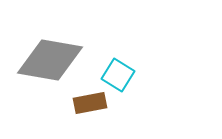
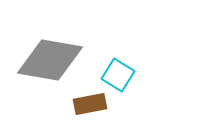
brown rectangle: moved 1 px down
